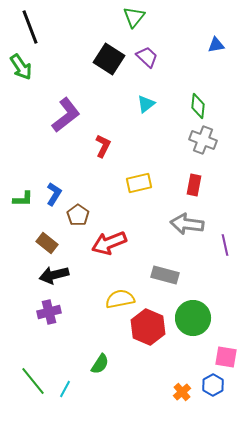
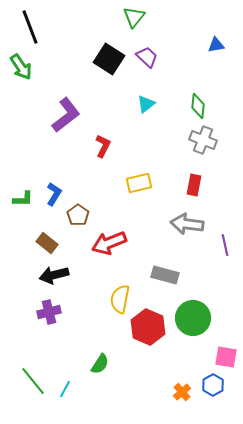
yellow semicircle: rotated 68 degrees counterclockwise
